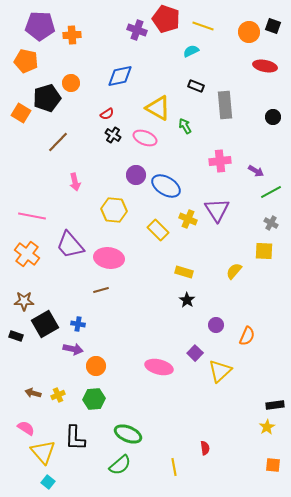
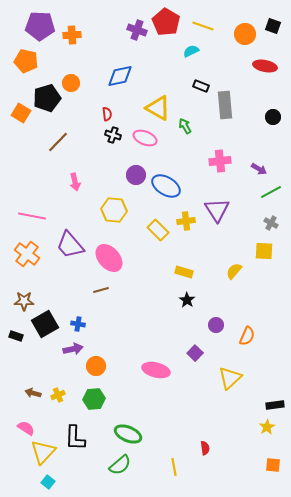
red pentagon at (166, 19): moved 3 px down; rotated 12 degrees clockwise
orange circle at (249, 32): moved 4 px left, 2 px down
black rectangle at (196, 86): moved 5 px right
red semicircle at (107, 114): rotated 64 degrees counterclockwise
black cross at (113, 135): rotated 14 degrees counterclockwise
purple arrow at (256, 171): moved 3 px right, 2 px up
yellow cross at (188, 219): moved 2 px left, 2 px down; rotated 30 degrees counterclockwise
pink ellipse at (109, 258): rotated 40 degrees clockwise
purple arrow at (73, 349): rotated 24 degrees counterclockwise
pink ellipse at (159, 367): moved 3 px left, 3 px down
yellow triangle at (220, 371): moved 10 px right, 7 px down
yellow triangle at (43, 452): rotated 24 degrees clockwise
